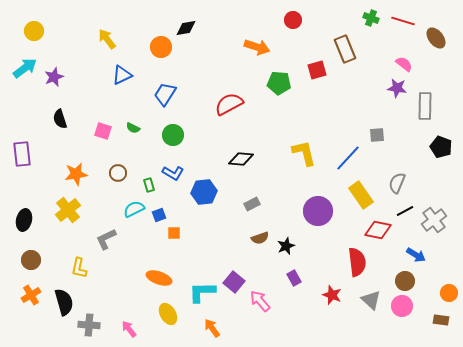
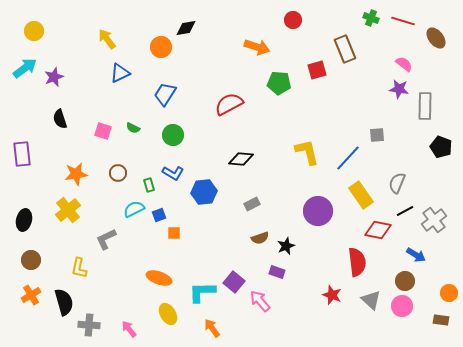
blue triangle at (122, 75): moved 2 px left, 2 px up
purple star at (397, 88): moved 2 px right, 1 px down
yellow L-shape at (304, 153): moved 3 px right, 1 px up
purple rectangle at (294, 278): moved 17 px left, 6 px up; rotated 42 degrees counterclockwise
